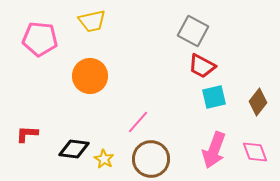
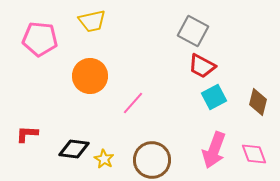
cyan square: rotated 15 degrees counterclockwise
brown diamond: rotated 24 degrees counterclockwise
pink line: moved 5 px left, 19 px up
pink diamond: moved 1 px left, 2 px down
brown circle: moved 1 px right, 1 px down
